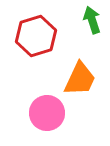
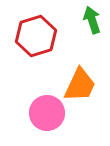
orange trapezoid: moved 6 px down
